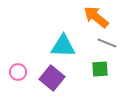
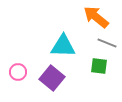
green square: moved 1 px left, 3 px up; rotated 12 degrees clockwise
